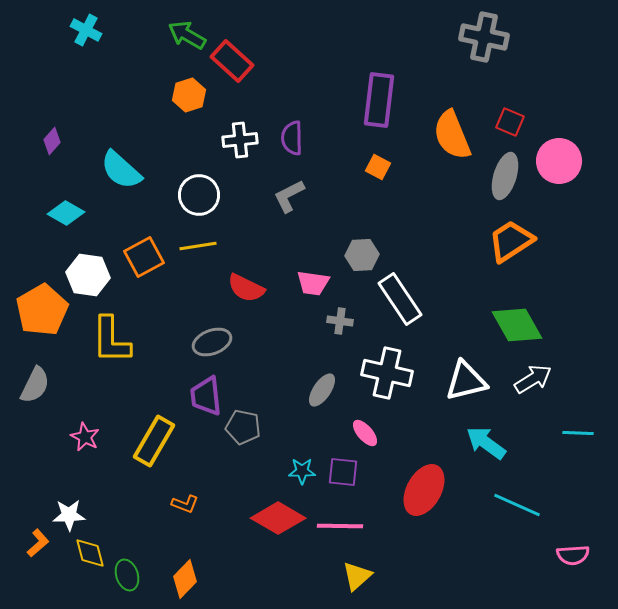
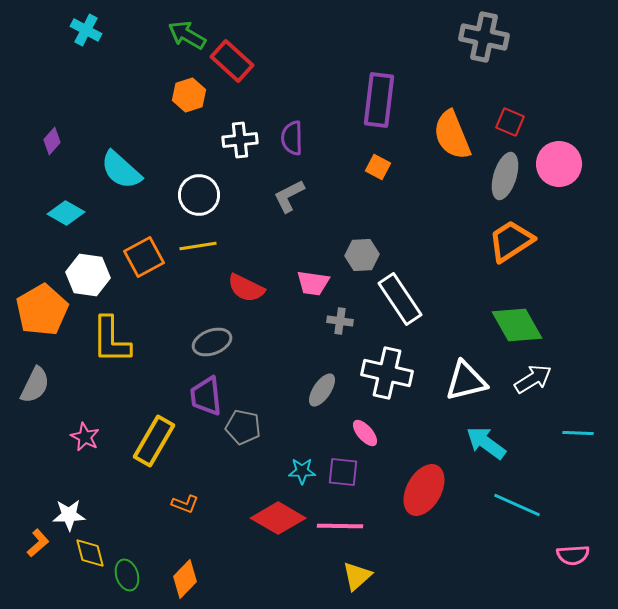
pink circle at (559, 161): moved 3 px down
